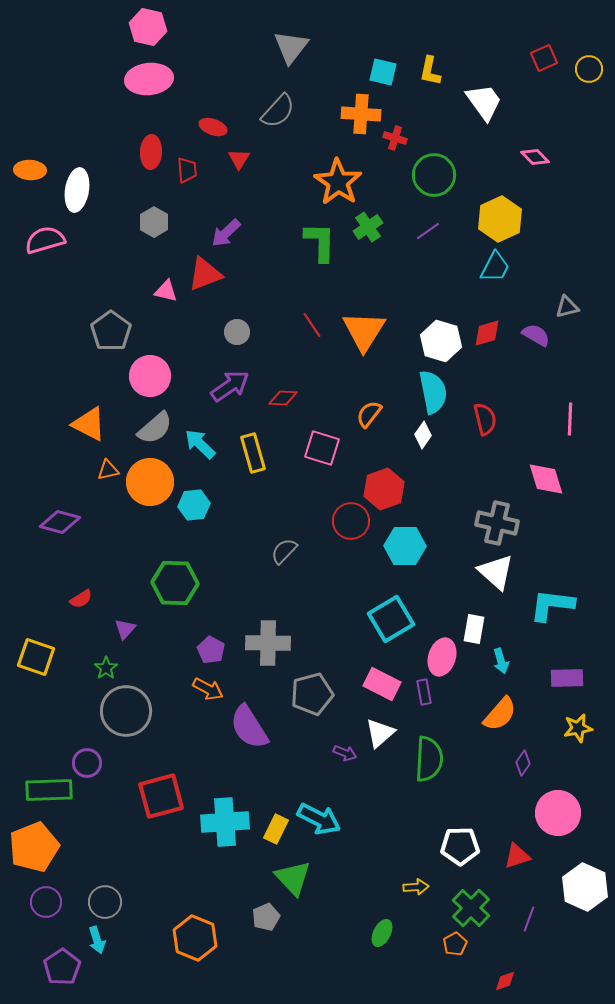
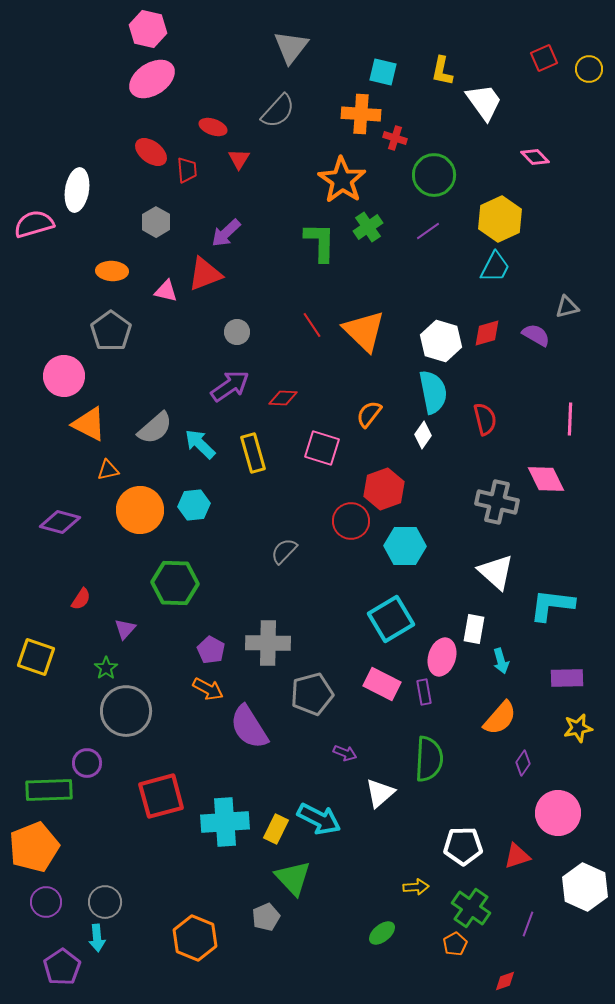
pink hexagon at (148, 27): moved 2 px down
yellow L-shape at (430, 71): moved 12 px right
pink ellipse at (149, 79): moved 3 px right; rotated 27 degrees counterclockwise
red ellipse at (151, 152): rotated 56 degrees counterclockwise
orange ellipse at (30, 170): moved 82 px right, 101 px down
orange star at (338, 182): moved 4 px right, 2 px up
gray hexagon at (154, 222): moved 2 px right
pink semicircle at (45, 240): moved 11 px left, 16 px up
orange triangle at (364, 331): rotated 18 degrees counterclockwise
pink circle at (150, 376): moved 86 px left
pink diamond at (546, 479): rotated 9 degrees counterclockwise
orange circle at (150, 482): moved 10 px left, 28 px down
gray cross at (497, 523): moved 21 px up
red semicircle at (81, 599): rotated 25 degrees counterclockwise
orange semicircle at (500, 714): moved 4 px down
white triangle at (380, 733): moved 60 px down
white pentagon at (460, 846): moved 3 px right
green cross at (471, 908): rotated 9 degrees counterclockwise
purple line at (529, 919): moved 1 px left, 5 px down
green ellipse at (382, 933): rotated 24 degrees clockwise
cyan arrow at (97, 940): moved 2 px up; rotated 12 degrees clockwise
